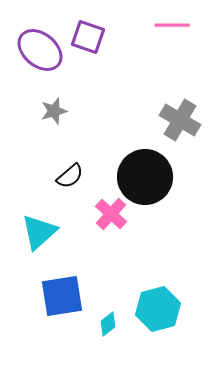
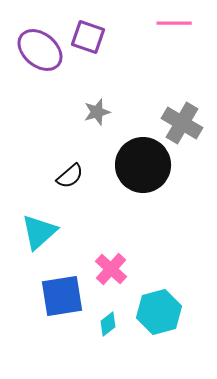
pink line: moved 2 px right, 2 px up
gray star: moved 43 px right, 1 px down
gray cross: moved 2 px right, 3 px down
black circle: moved 2 px left, 12 px up
pink cross: moved 55 px down
cyan hexagon: moved 1 px right, 3 px down
